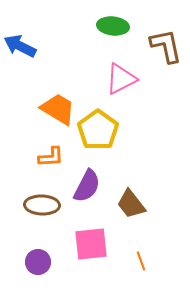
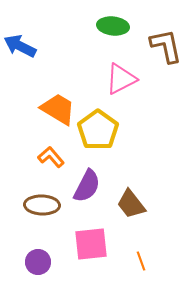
orange L-shape: rotated 128 degrees counterclockwise
